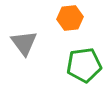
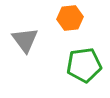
gray triangle: moved 1 px right, 3 px up
